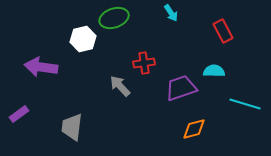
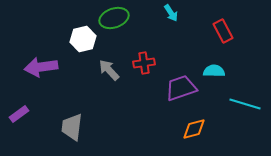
purple arrow: rotated 16 degrees counterclockwise
gray arrow: moved 11 px left, 16 px up
